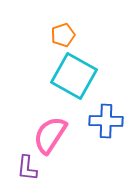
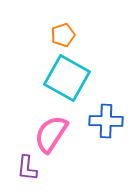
cyan square: moved 7 px left, 2 px down
pink semicircle: moved 1 px right, 1 px up
